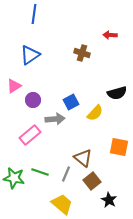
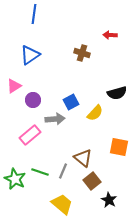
gray line: moved 3 px left, 3 px up
green star: moved 1 px right, 1 px down; rotated 15 degrees clockwise
